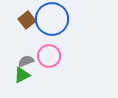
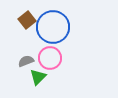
blue circle: moved 1 px right, 8 px down
pink circle: moved 1 px right, 2 px down
green triangle: moved 16 px right, 2 px down; rotated 18 degrees counterclockwise
